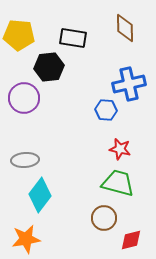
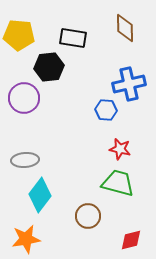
brown circle: moved 16 px left, 2 px up
